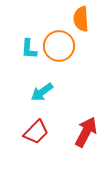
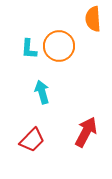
orange semicircle: moved 12 px right
cyan arrow: rotated 110 degrees clockwise
red trapezoid: moved 4 px left, 8 px down
